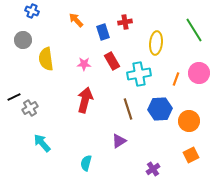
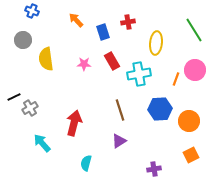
red cross: moved 3 px right
pink circle: moved 4 px left, 3 px up
red arrow: moved 11 px left, 23 px down
brown line: moved 8 px left, 1 px down
purple cross: moved 1 px right; rotated 24 degrees clockwise
